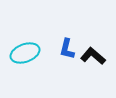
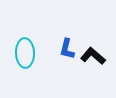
cyan ellipse: rotated 72 degrees counterclockwise
